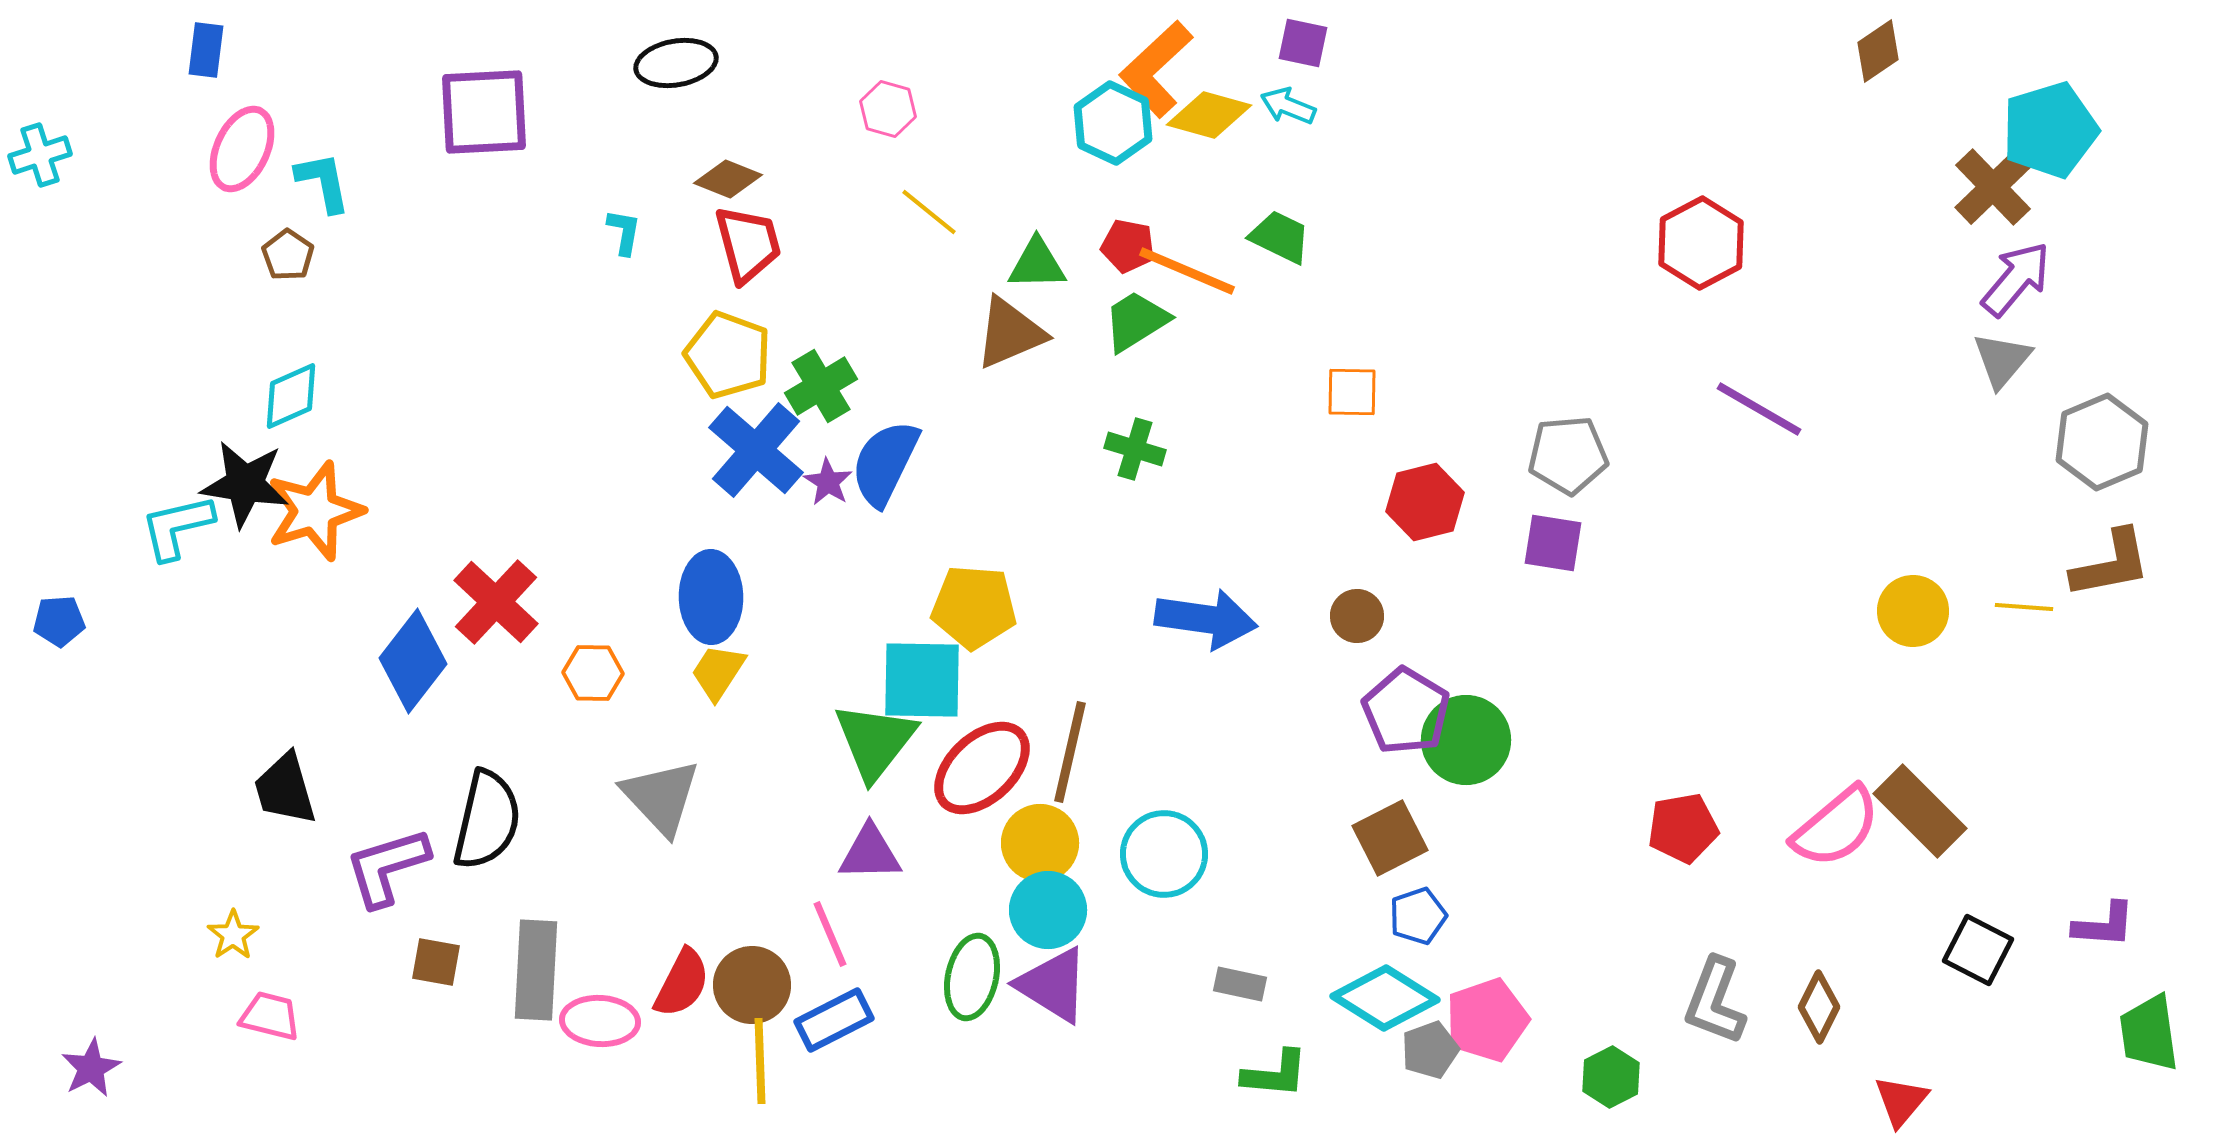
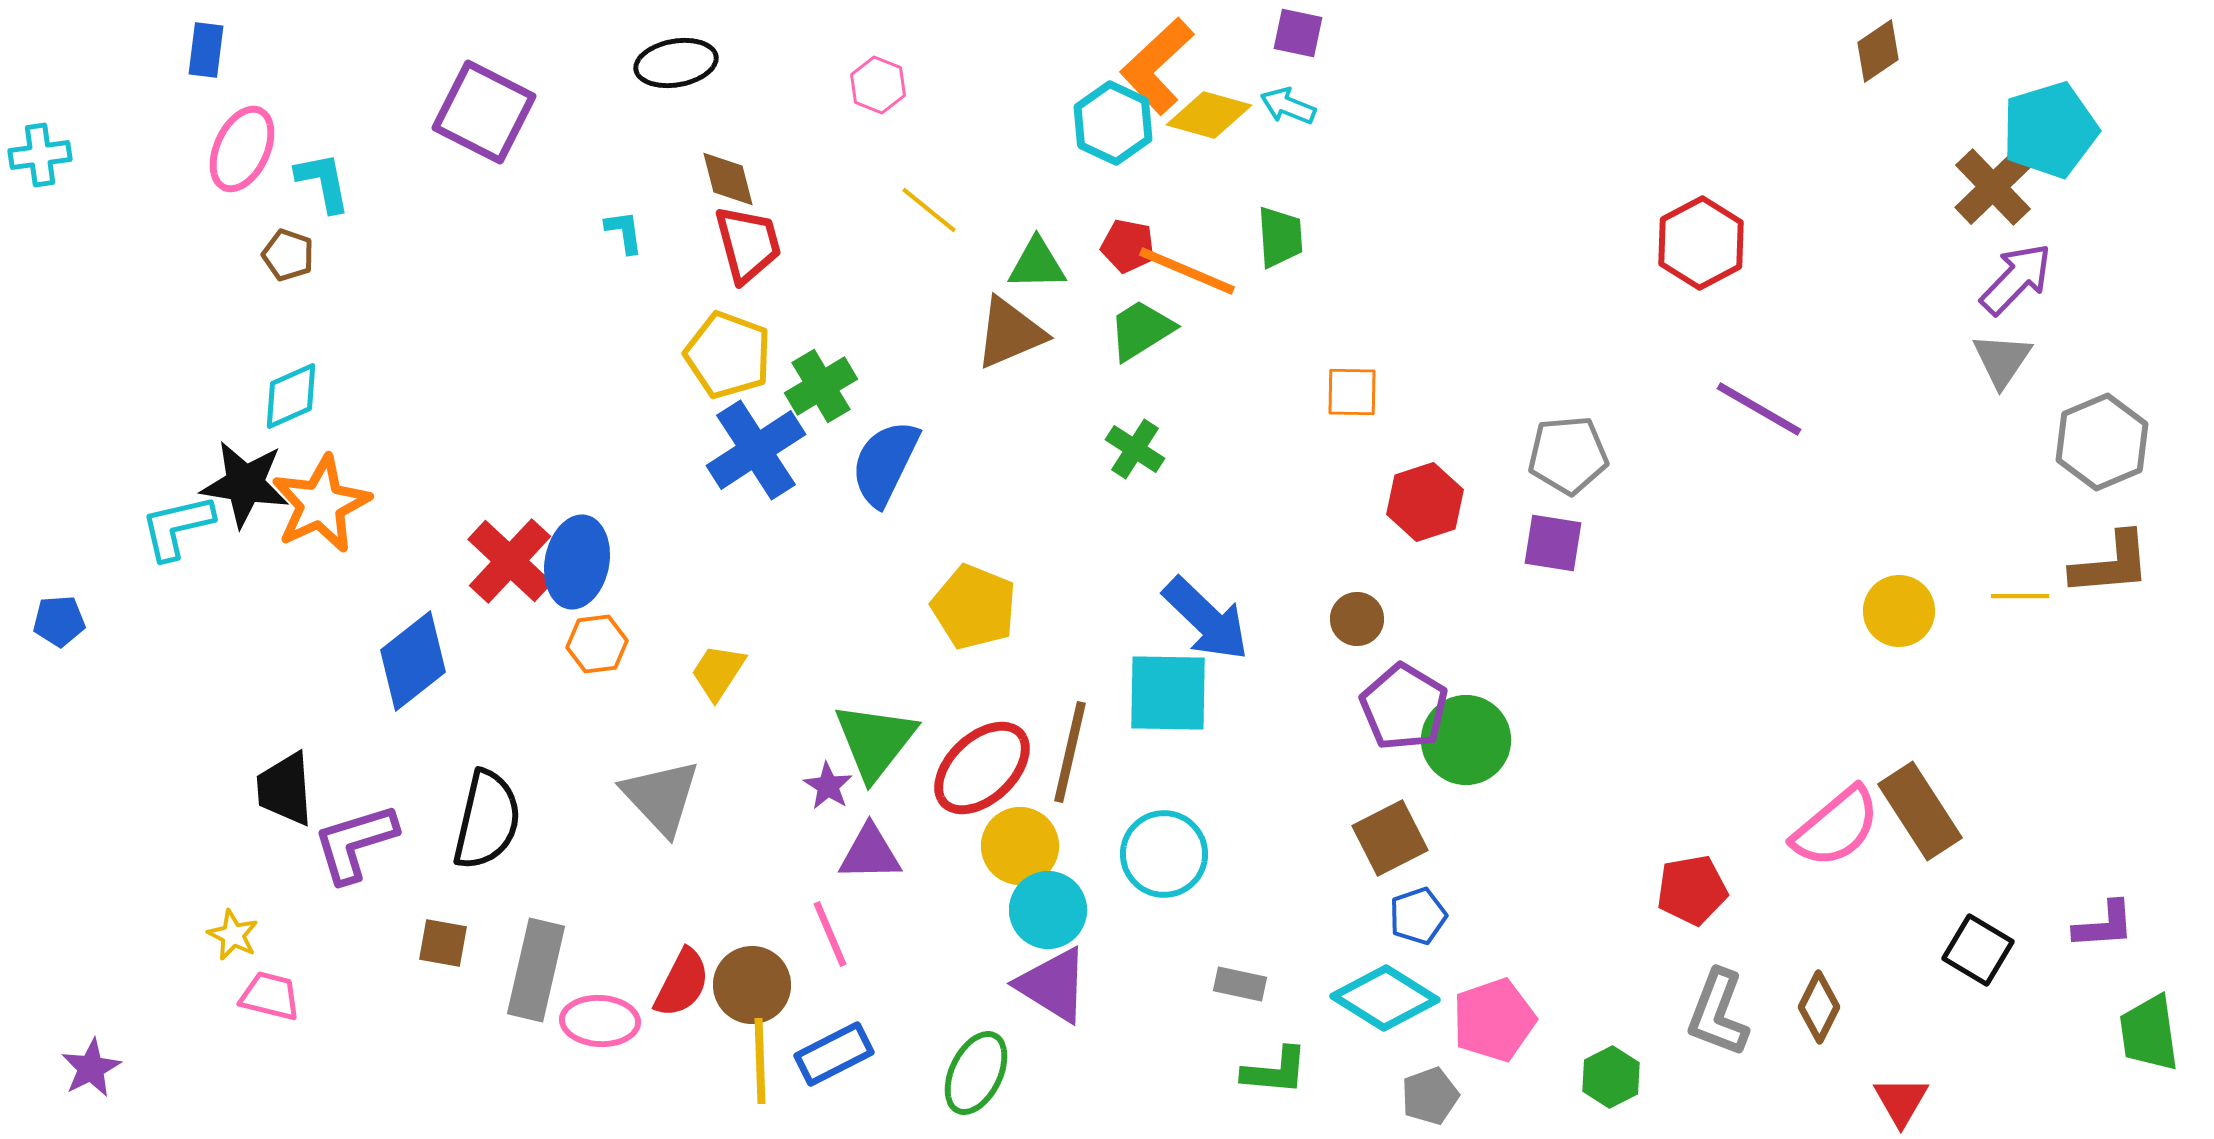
purple square at (1303, 43): moved 5 px left, 10 px up
orange L-shape at (1156, 69): moved 1 px right, 3 px up
pink hexagon at (888, 109): moved 10 px left, 24 px up; rotated 6 degrees clockwise
purple square at (484, 112): rotated 30 degrees clockwise
cyan cross at (40, 155): rotated 10 degrees clockwise
brown diamond at (728, 179): rotated 54 degrees clockwise
yellow line at (929, 212): moved 2 px up
cyan L-shape at (624, 232): rotated 18 degrees counterclockwise
green trapezoid at (1280, 237): rotated 60 degrees clockwise
brown pentagon at (288, 255): rotated 15 degrees counterclockwise
purple arrow at (2016, 279): rotated 4 degrees clockwise
green trapezoid at (1136, 321): moved 5 px right, 9 px down
gray triangle at (2002, 360): rotated 6 degrees counterclockwise
green cross at (1135, 449): rotated 16 degrees clockwise
blue cross at (756, 450): rotated 16 degrees clockwise
purple star at (828, 482): moved 304 px down
red hexagon at (1425, 502): rotated 4 degrees counterclockwise
orange star at (315, 511): moved 6 px right, 7 px up; rotated 8 degrees counterclockwise
brown L-shape at (2111, 564): rotated 6 degrees clockwise
blue ellipse at (711, 597): moved 134 px left, 35 px up; rotated 12 degrees clockwise
red cross at (496, 602): moved 14 px right, 41 px up
yellow pentagon at (974, 607): rotated 18 degrees clockwise
yellow line at (2024, 607): moved 4 px left, 11 px up; rotated 4 degrees counterclockwise
yellow circle at (1913, 611): moved 14 px left
brown circle at (1357, 616): moved 3 px down
blue arrow at (1206, 619): rotated 36 degrees clockwise
blue diamond at (413, 661): rotated 14 degrees clockwise
orange hexagon at (593, 673): moved 4 px right, 29 px up; rotated 8 degrees counterclockwise
cyan square at (922, 680): moved 246 px right, 13 px down
purple pentagon at (1406, 711): moved 2 px left, 4 px up
black trapezoid at (285, 789): rotated 12 degrees clockwise
brown rectangle at (1920, 811): rotated 12 degrees clockwise
red pentagon at (1683, 828): moved 9 px right, 62 px down
yellow circle at (1040, 843): moved 20 px left, 3 px down
purple L-shape at (387, 867): moved 32 px left, 24 px up
purple L-shape at (2104, 925): rotated 8 degrees counterclockwise
yellow star at (233, 935): rotated 12 degrees counterclockwise
black square at (1978, 950): rotated 4 degrees clockwise
brown square at (436, 962): moved 7 px right, 19 px up
gray rectangle at (536, 970): rotated 10 degrees clockwise
green ellipse at (972, 977): moved 4 px right, 96 px down; rotated 14 degrees clockwise
gray L-shape at (1715, 1001): moved 3 px right, 12 px down
pink trapezoid at (270, 1016): moved 20 px up
blue rectangle at (834, 1020): moved 34 px down
pink pentagon at (1487, 1020): moved 7 px right
gray pentagon at (1430, 1050): moved 46 px down
green L-shape at (1275, 1074): moved 3 px up
red triangle at (1901, 1101): rotated 10 degrees counterclockwise
